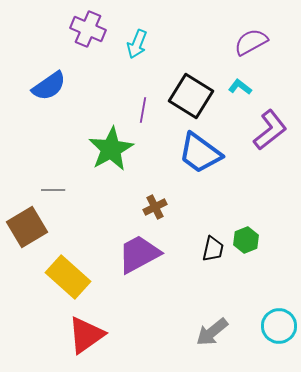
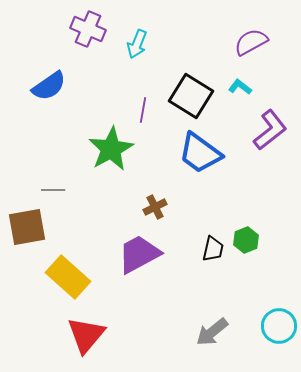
brown square: rotated 21 degrees clockwise
red triangle: rotated 15 degrees counterclockwise
